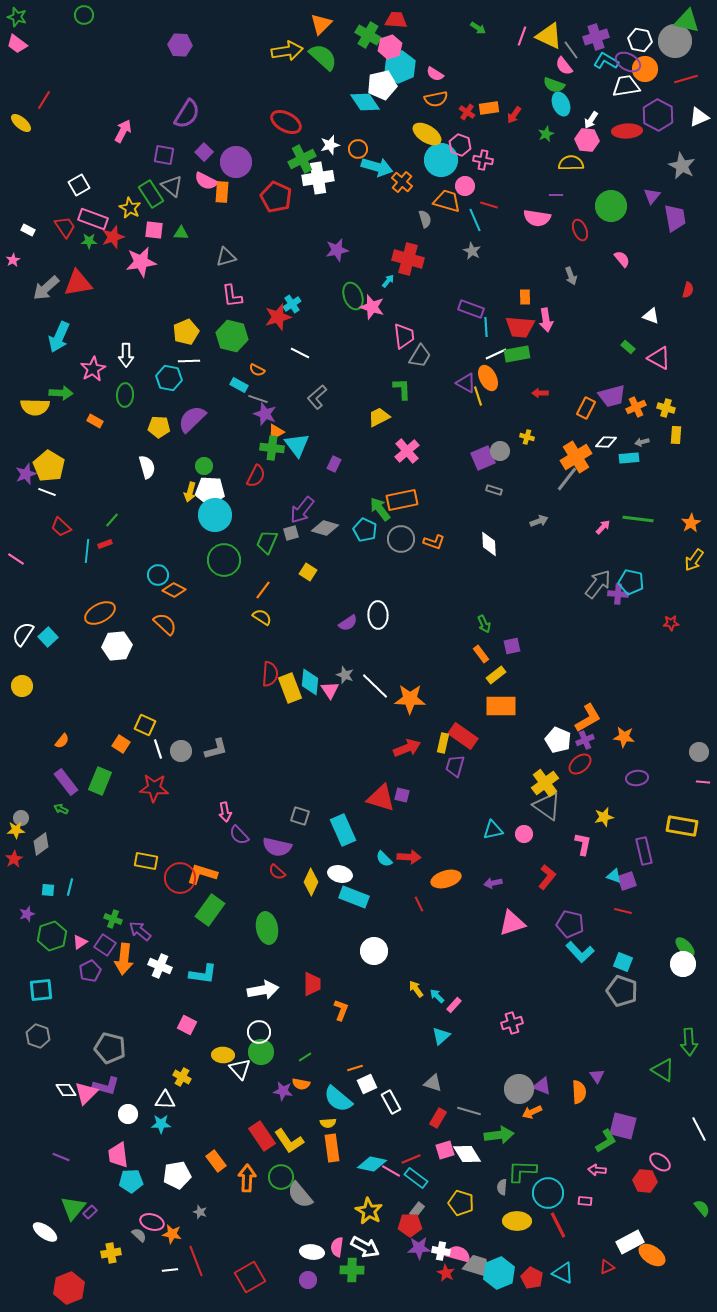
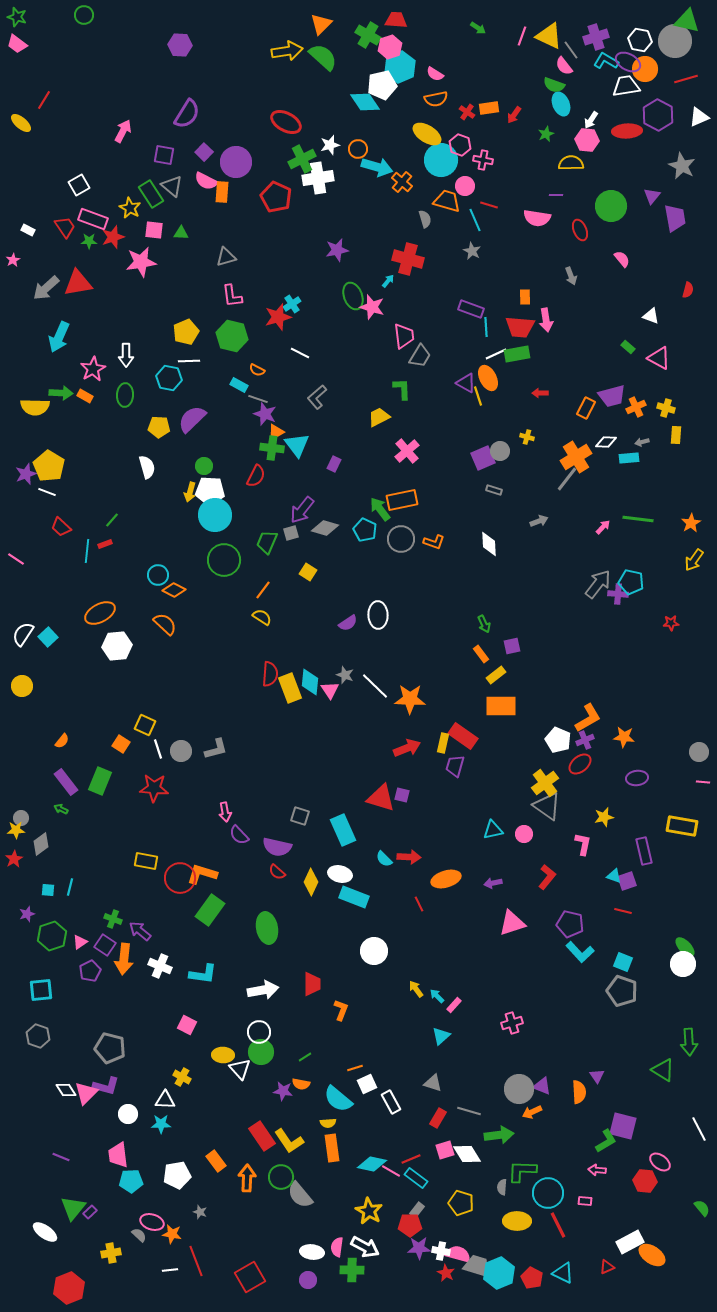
orange rectangle at (95, 421): moved 10 px left, 25 px up
